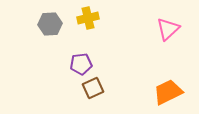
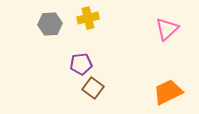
pink triangle: moved 1 px left
brown square: rotated 30 degrees counterclockwise
